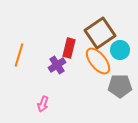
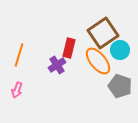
brown square: moved 3 px right
gray pentagon: rotated 20 degrees clockwise
pink arrow: moved 26 px left, 14 px up
